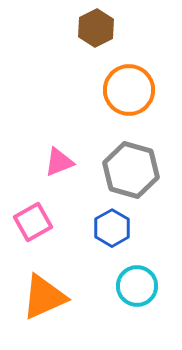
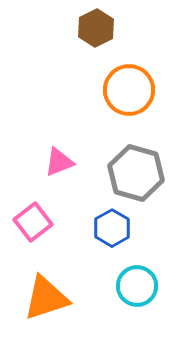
gray hexagon: moved 5 px right, 3 px down
pink square: rotated 9 degrees counterclockwise
orange triangle: moved 2 px right, 1 px down; rotated 6 degrees clockwise
